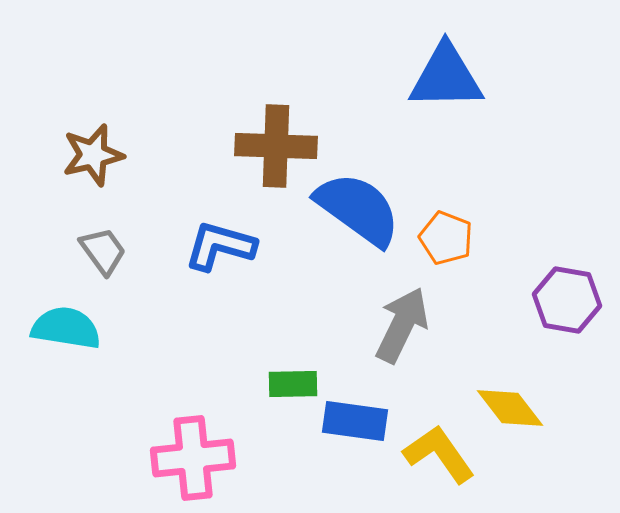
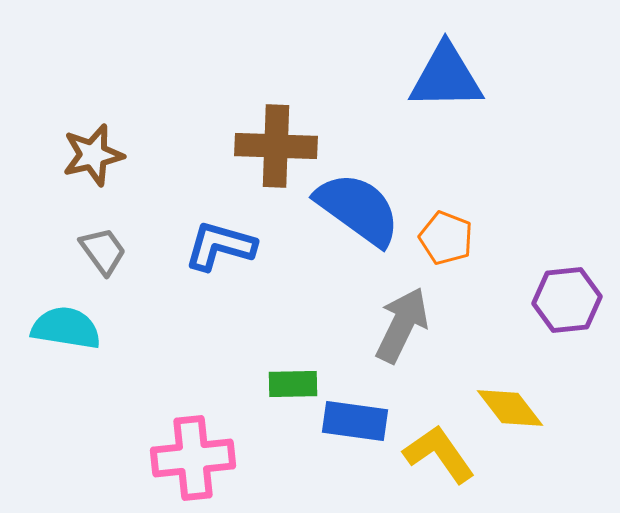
purple hexagon: rotated 16 degrees counterclockwise
